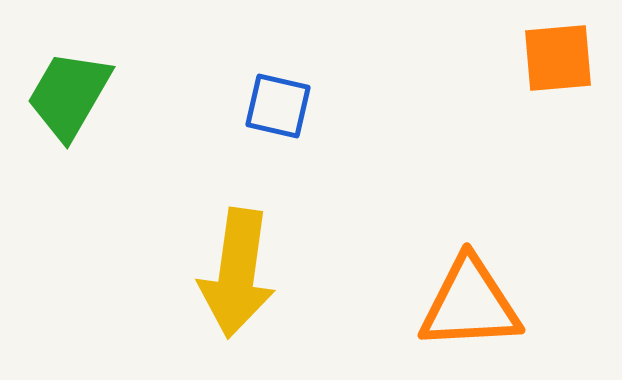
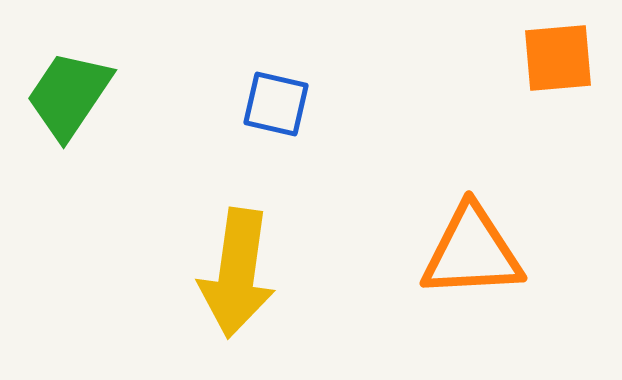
green trapezoid: rotated 4 degrees clockwise
blue square: moved 2 px left, 2 px up
orange triangle: moved 2 px right, 52 px up
